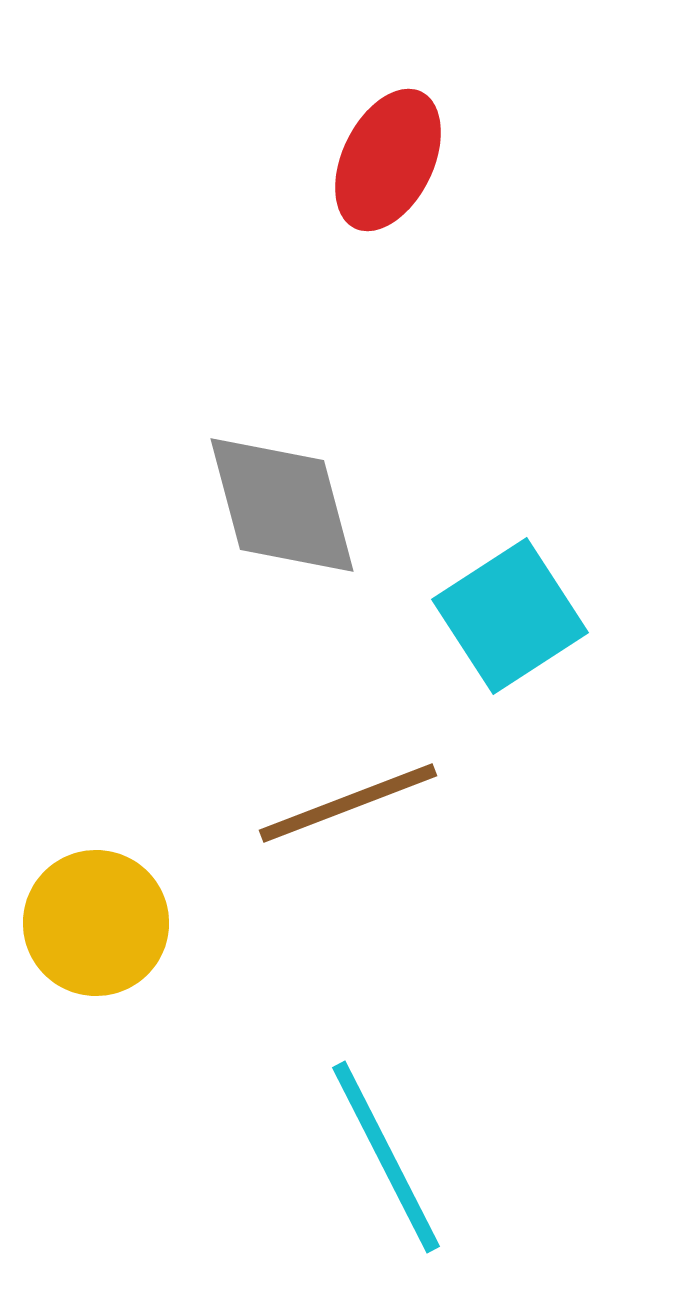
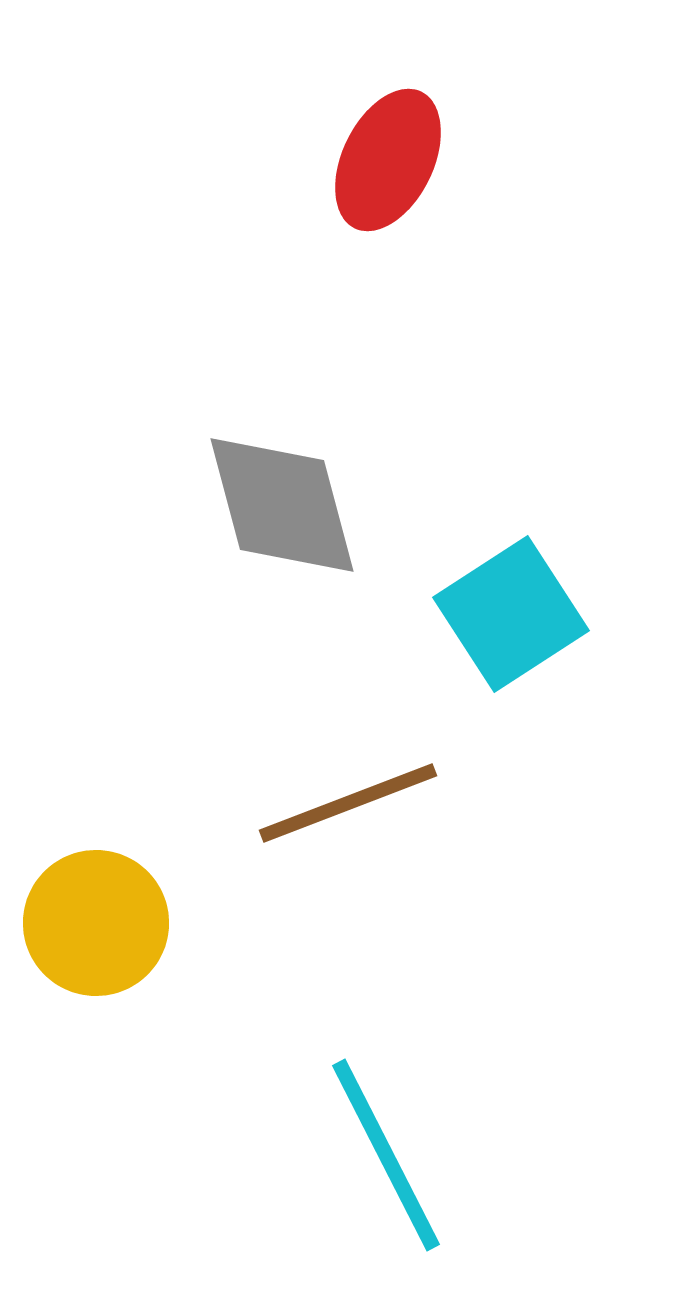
cyan square: moved 1 px right, 2 px up
cyan line: moved 2 px up
